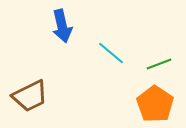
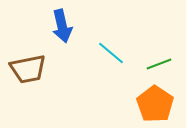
brown trapezoid: moved 2 px left, 27 px up; rotated 15 degrees clockwise
